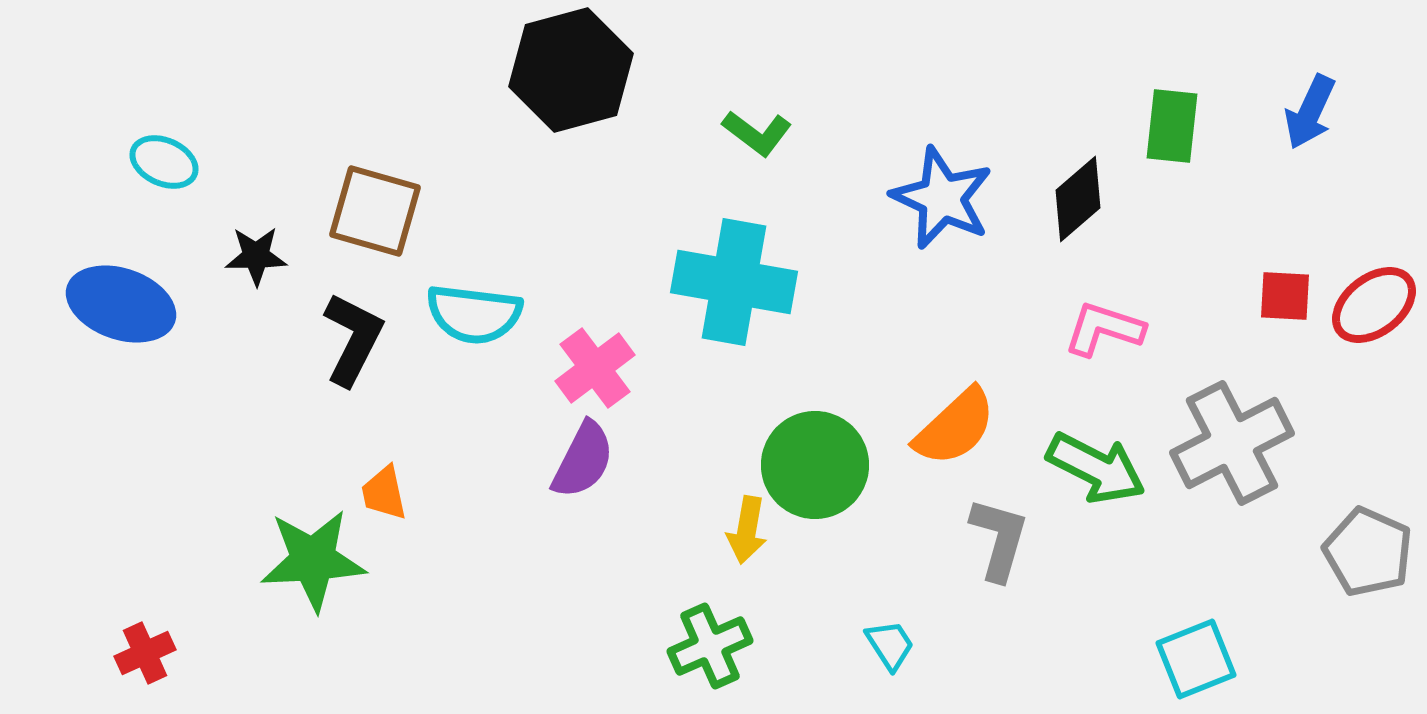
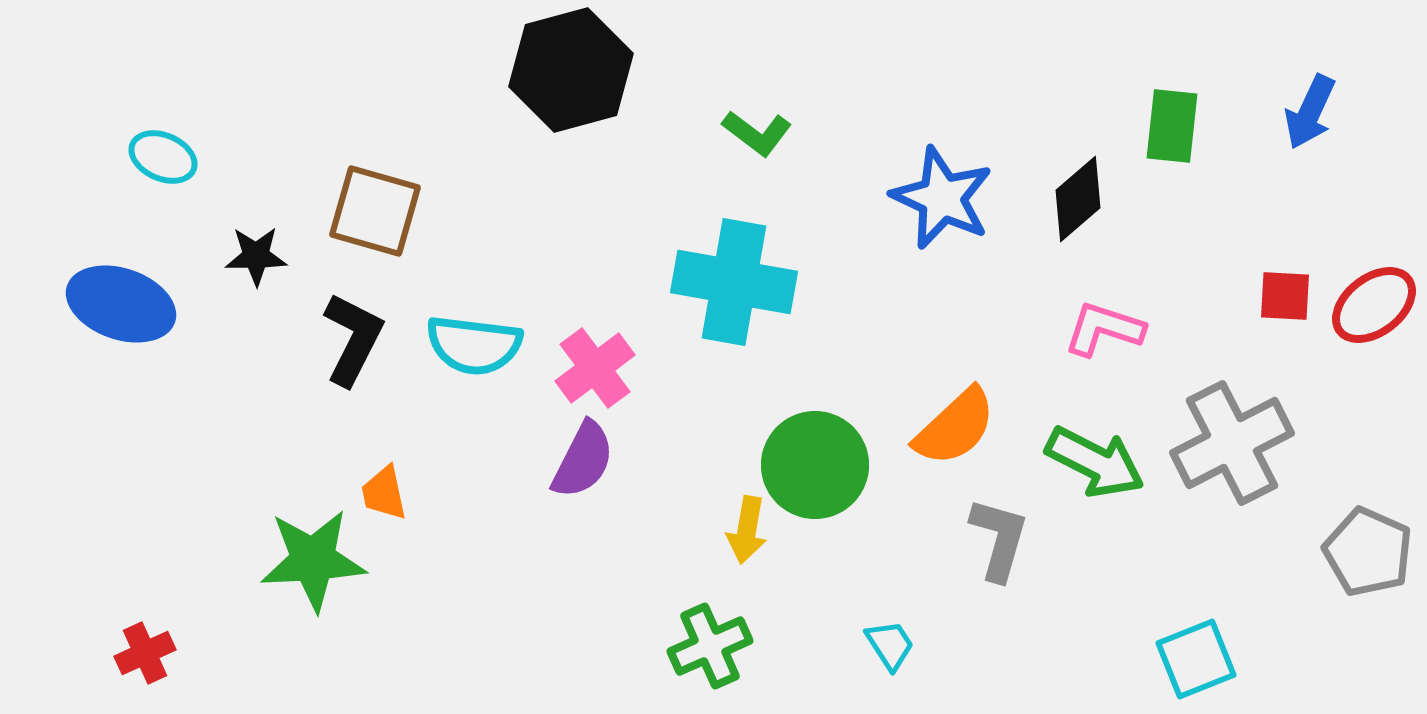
cyan ellipse: moved 1 px left, 5 px up
cyan semicircle: moved 31 px down
green arrow: moved 1 px left, 6 px up
